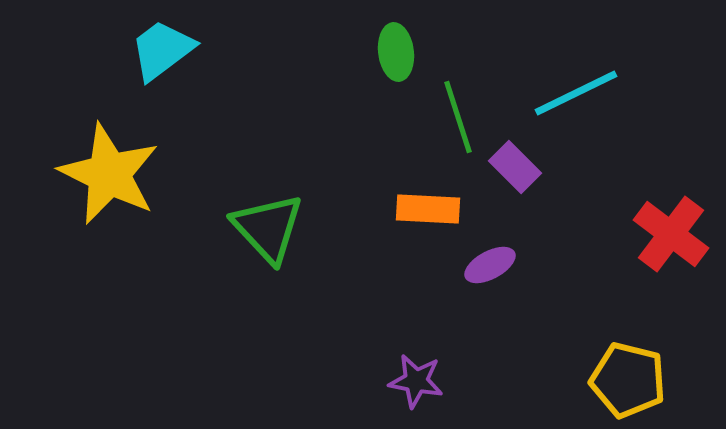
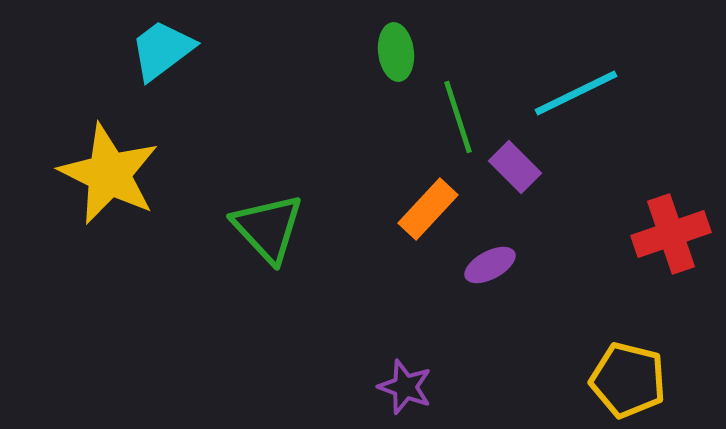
orange rectangle: rotated 50 degrees counterclockwise
red cross: rotated 34 degrees clockwise
purple star: moved 11 px left, 6 px down; rotated 10 degrees clockwise
